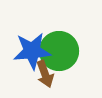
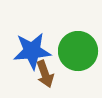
green circle: moved 19 px right
